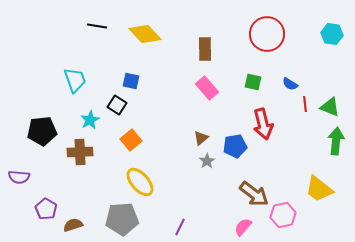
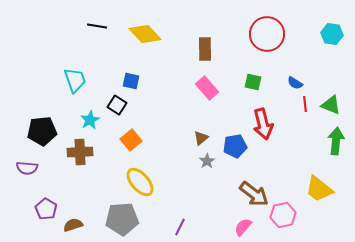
blue semicircle: moved 5 px right, 1 px up
green triangle: moved 1 px right, 2 px up
purple semicircle: moved 8 px right, 9 px up
